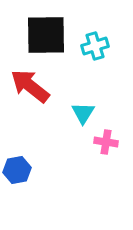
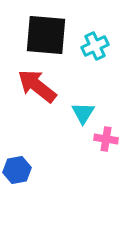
black square: rotated 6 degrees clockwise
cyan cross: rotated 8 degrees counterclockwise
red arrow: moved 7 px right
pink cross: moved 3 px up
